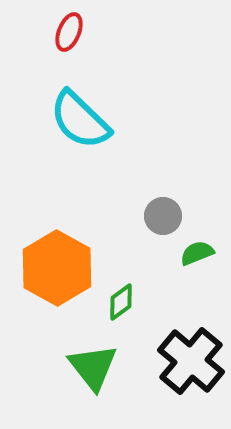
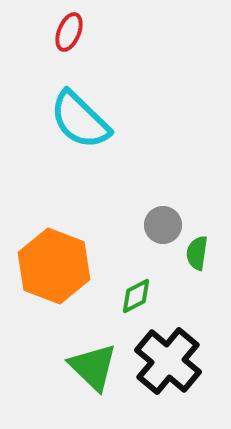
gray circle: moved 9 px down
green semicircle: rotated 60 degrees counterclockwise
orange hexagon: moved 3 px left, 2 px up; rotated 8 degrees counterclockwise
green diamond: moved 15 px right, 6 px up; rotated 9 degrees clockwise
black cross: moved 23 px left
green triangle: rotated 8 degrees counterclockwise
